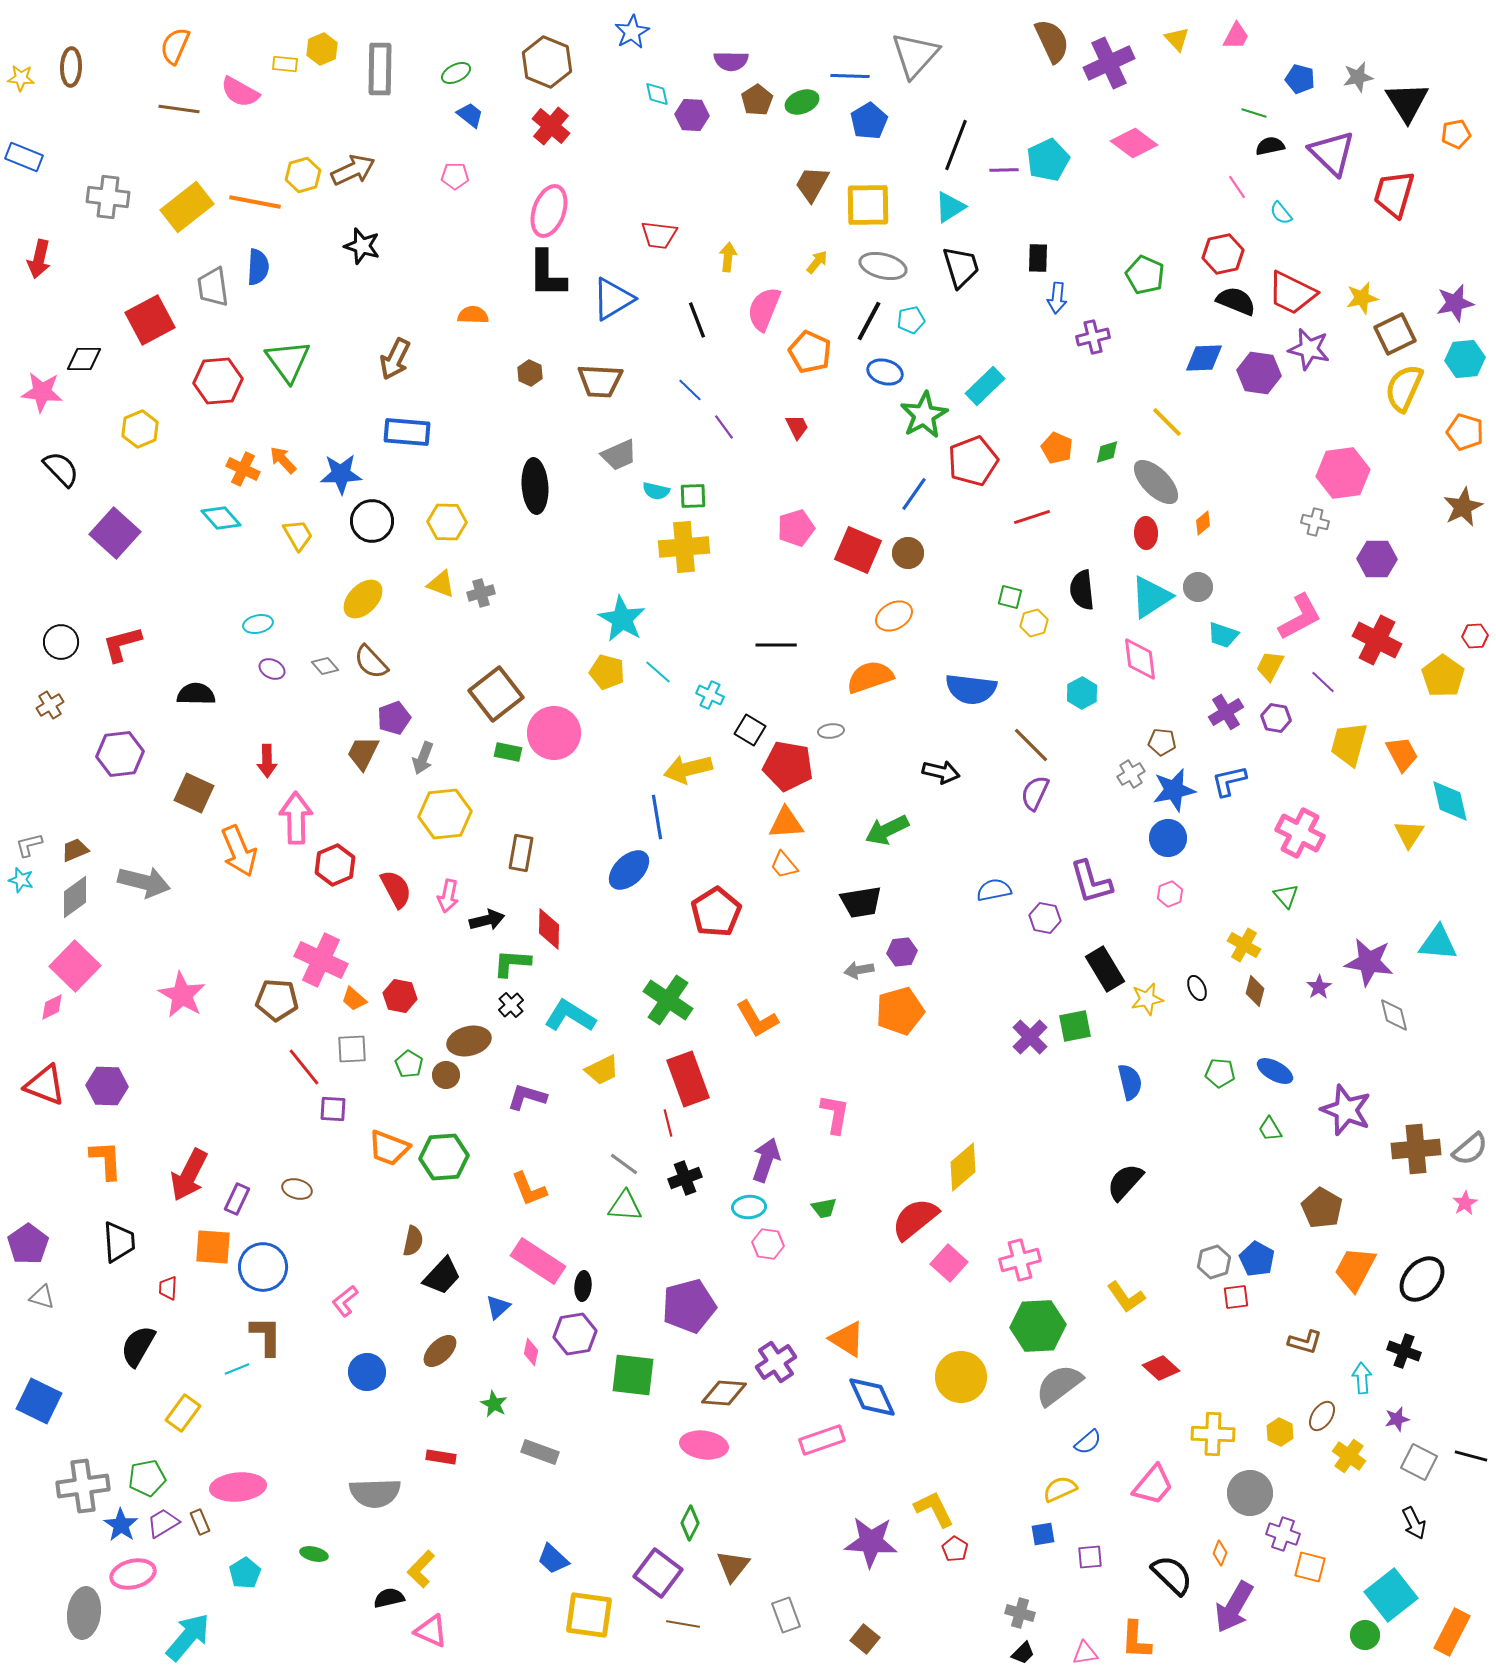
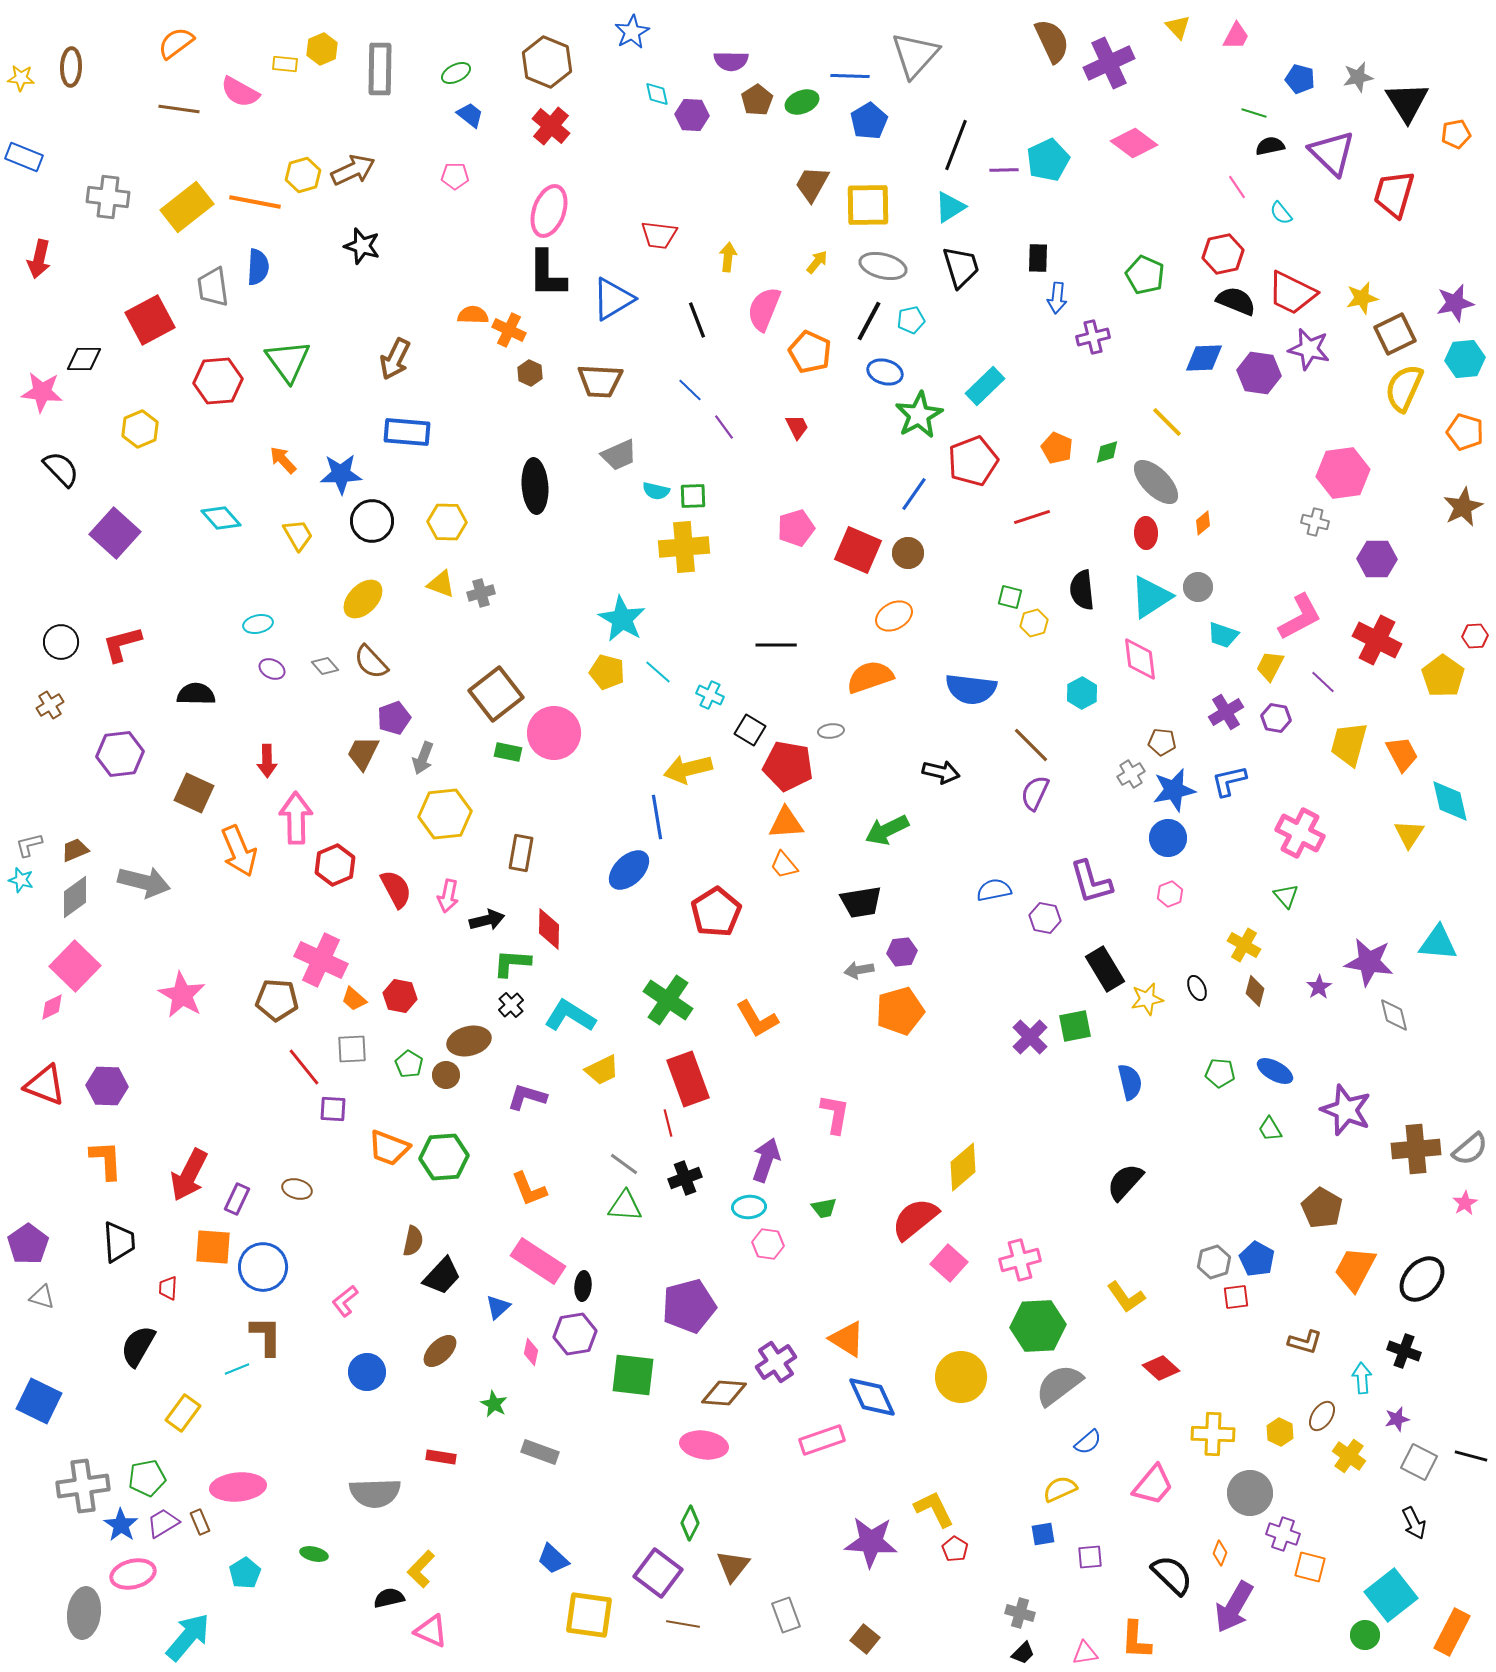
yellow triangle at (1177, 39): moved 1 px right, 12 px up
orange semicircle at (175, 46): moved 1 px right, 3 px up; rotated 30 degrees clockwise
green star at (924, 415): moved 5 px left
orange cross at (243, 469): moved 266 px right, 139 px up
